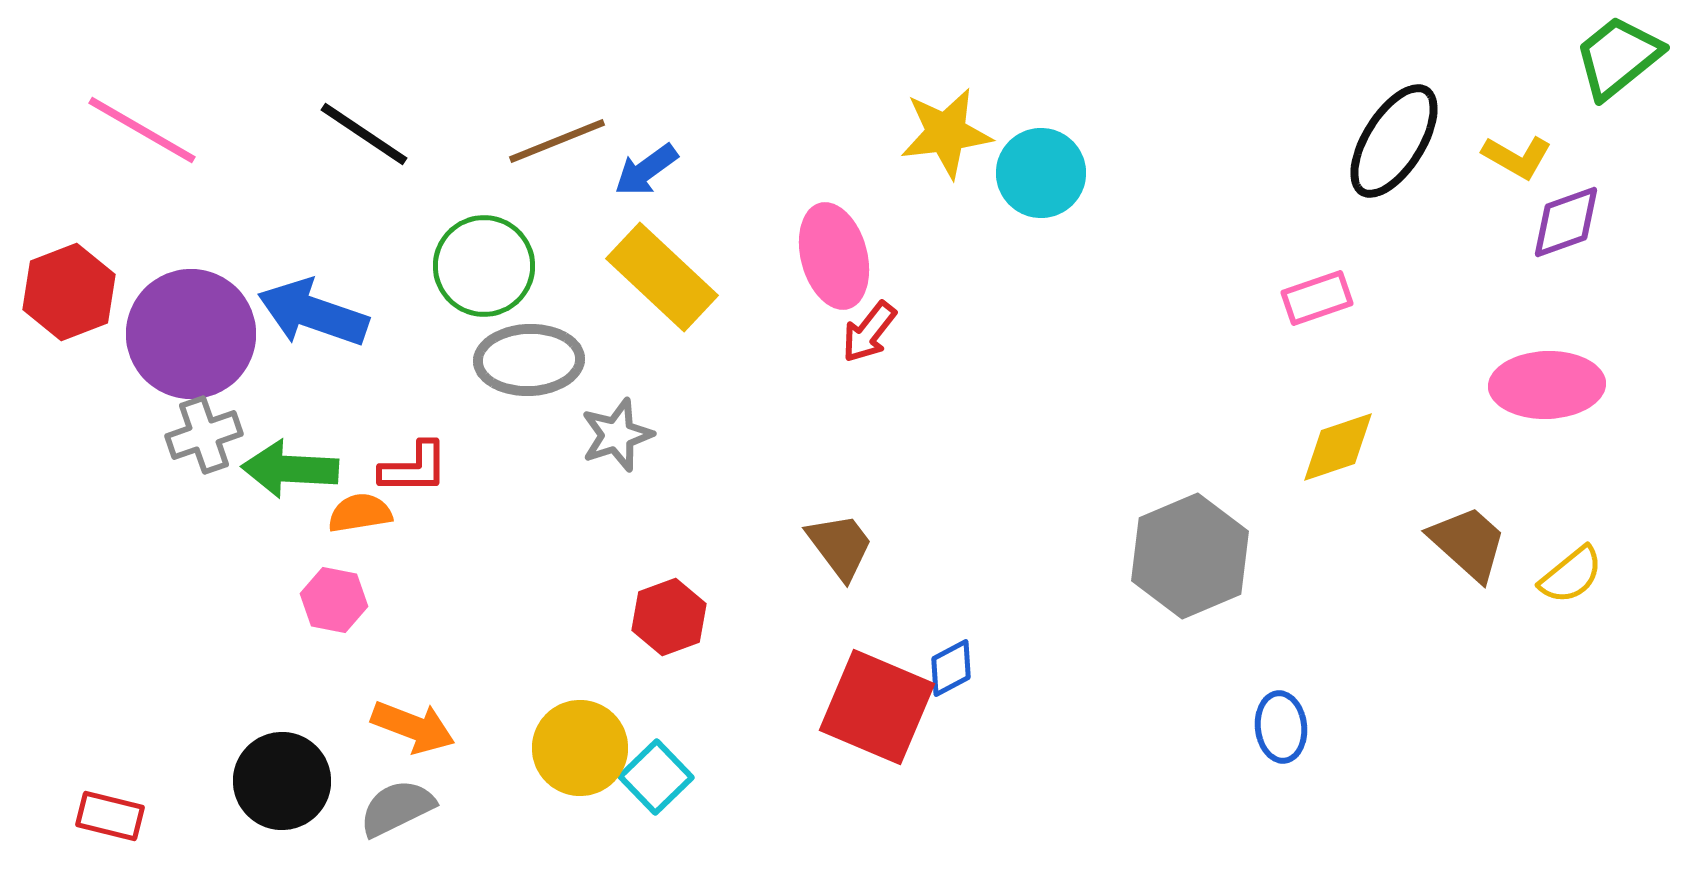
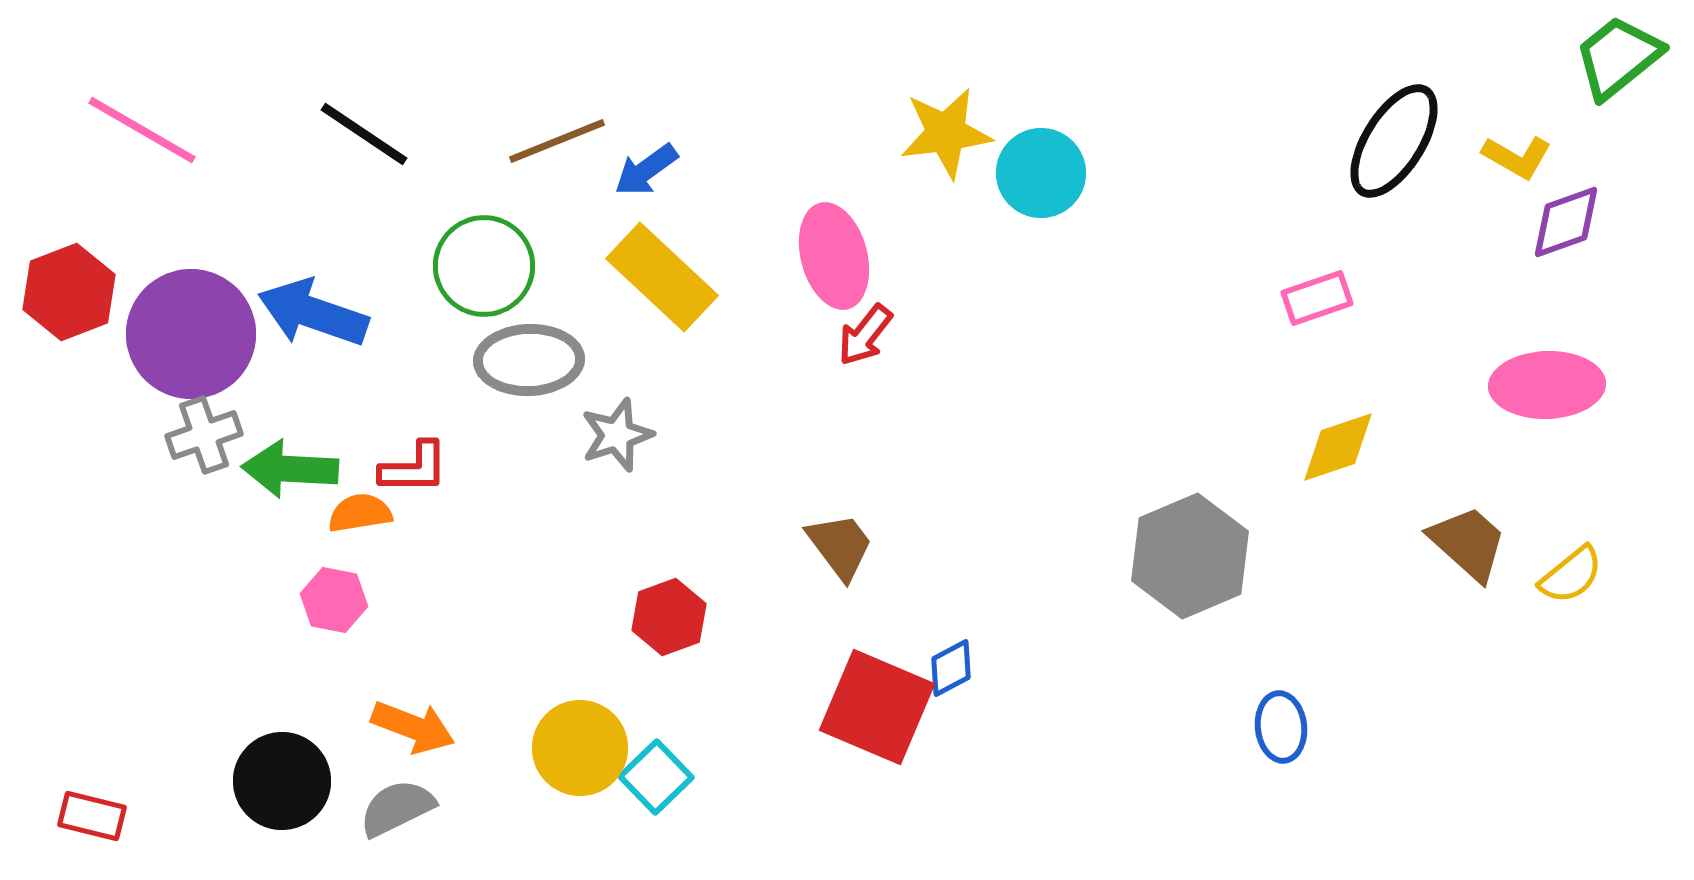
red arrow at (869, 332): moved 4 px left, 3 px down
red rectangle at (110, 816): moved 18 px left
